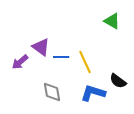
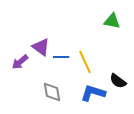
green triangle: rotated 18 degrees counterclockwise
